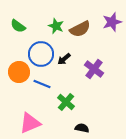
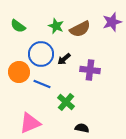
purple cross: moved 4 px left, 1 px down; rotated 30 degrees counterclockwise
